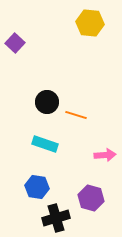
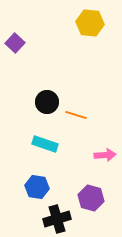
black cross: moved 1 px right, 1 px down
